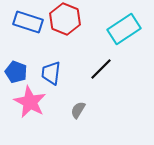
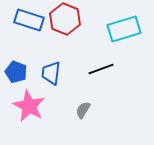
blue rectangle: moved 1 px right, 2 px up
cyan rectangle: rotated 16 degrees clockwise
black line: rotated 25 degrees clockwise
pink star: moved 1 px left, 4 px down
gray semicircle: moved 5 px right
